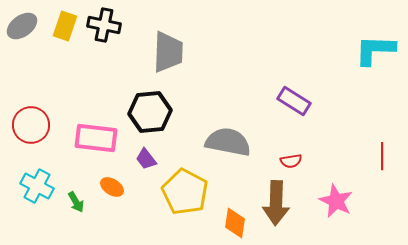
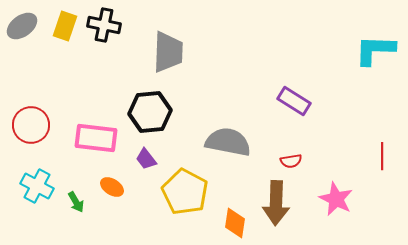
pink star: moved 2 px up
